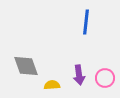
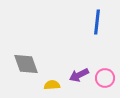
blue line: moved 11 px right
gray diamond: moved 2 px up
purple arrow: rotated 72 degrees clockwise
